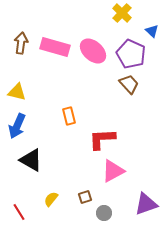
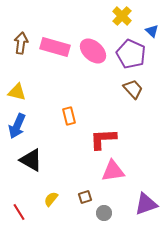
yellow cross: moved 3 px down
brown trapezoid: moved 4 px right, 5 px down
red L-shape: moved 1 px right
pink triangle: rotated 20 degrees clockwise
